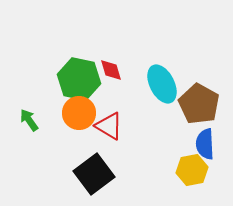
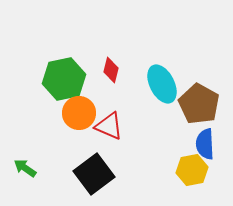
red diamond: rotated 30 degrees clockwise
green hexagon: moved 15 px left; rotated 24 degrees counterclockwise
green arrow: moved 4 px left, 48 px down; rotated 20 degrees counterclockwise
red triangle: rotated 8 degrees counterclockwise
